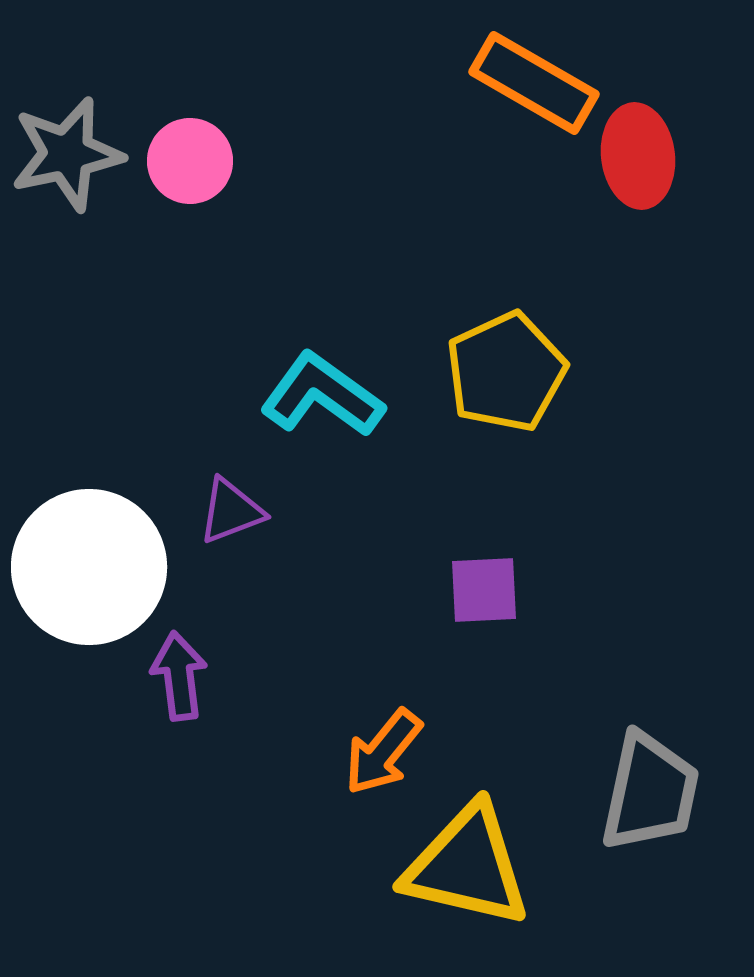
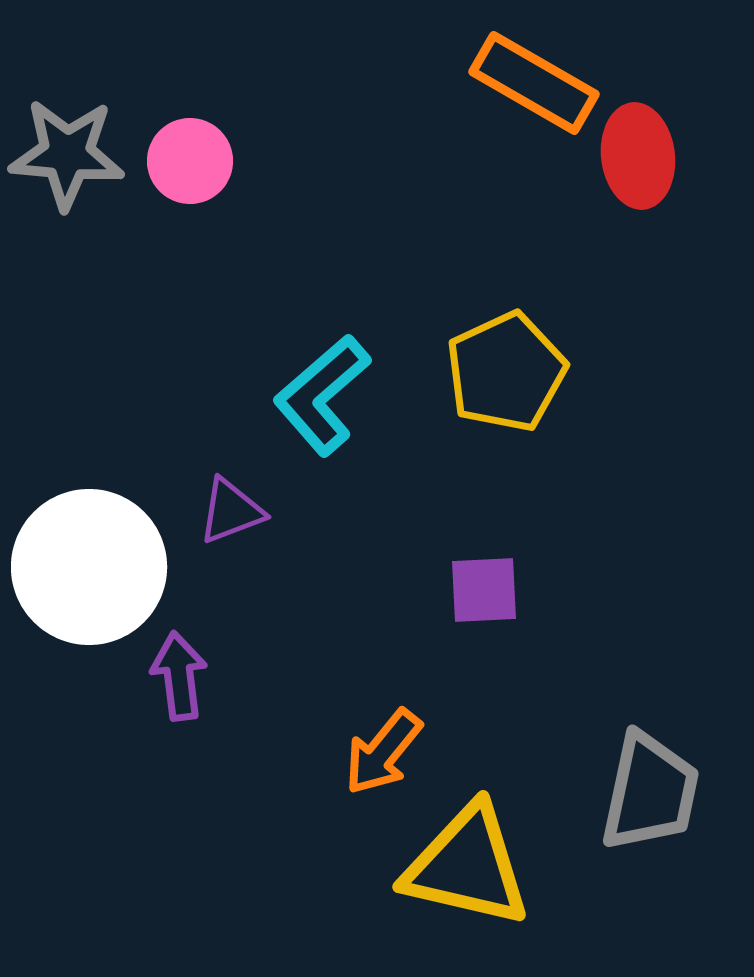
gray star: rotated 17 degrees clockwise
cyan L-shape: rotated 77 degrees counterclockwise
